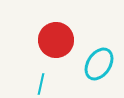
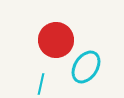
cyan ellipse: moved 13 px left, 3 px down
